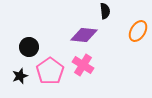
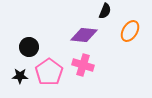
black semicircle: rotated 28 degrees clockwise
orange ellipse: moved 8 px left
pink cross: rotated 15 degrees counterclockwise
pink pentagon: moved 1 px left, 1 px down
black star: rotated 21 degrees clockwise
